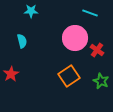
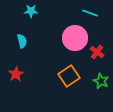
red cross: moved 2 px down
red star: moved 5 px right
